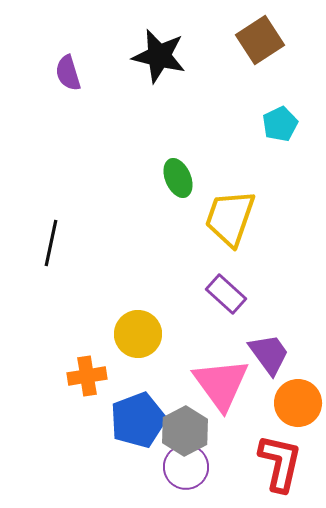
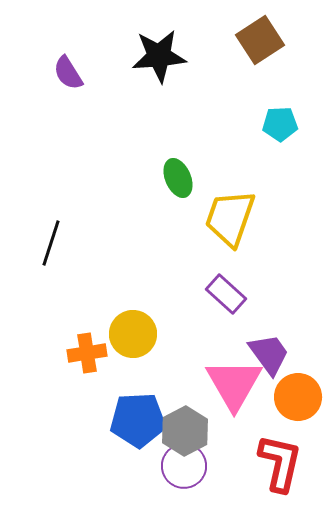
black star: rotated 18 degrees counterclockwise
purple semicircle: rotated 15 degrees counterclockwise
cyan pentagon: rotated 24 degrees clockwise
black line: rotated 6 degrees clockwise
yellow circle: moved 5 px left
orange cross: moved 23 px up
pink triangle: moved 13 px right; rotated 6 degrees clockwise
orange circle: moved 6 px up
blue pentagon: rotated 18 degrees clockwise
purple circle: moved 2 px left, 1 px up
